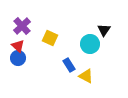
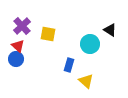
black triangle: moved 6 px right; rotated 32 degrees counterclockwise
yellow square: moved 2 px left, 4 px up; rotated 14 degrees counterclockwise
blue circle: moved 2 px left, 1 px down
blue rectangle: rotated 48 degrees clockwise
yellow triangle: moved 5 px down; rotated 14 degrees clockwise
